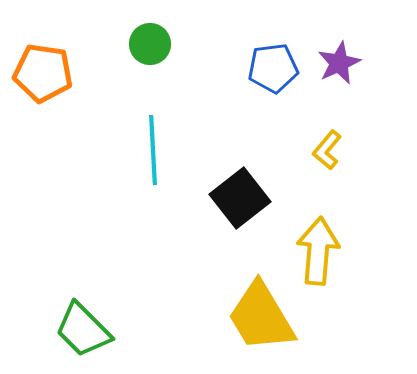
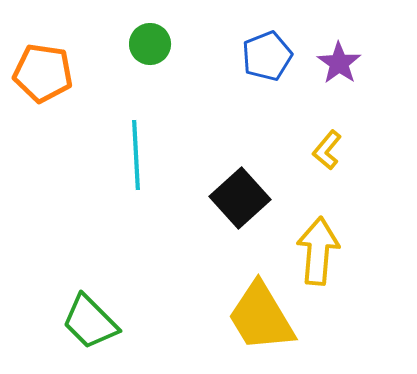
purple star: rotated 12 degrees counterclockwise
blue pentagon: moved 6 px left, 12 px up; rotated 15 degrees counterclockwise
cyan line: moved 17 px left, 5 px down
black square: rotated 4 degrees counterclockwise
green trapezoid: moved 7 px right, 8 px up
